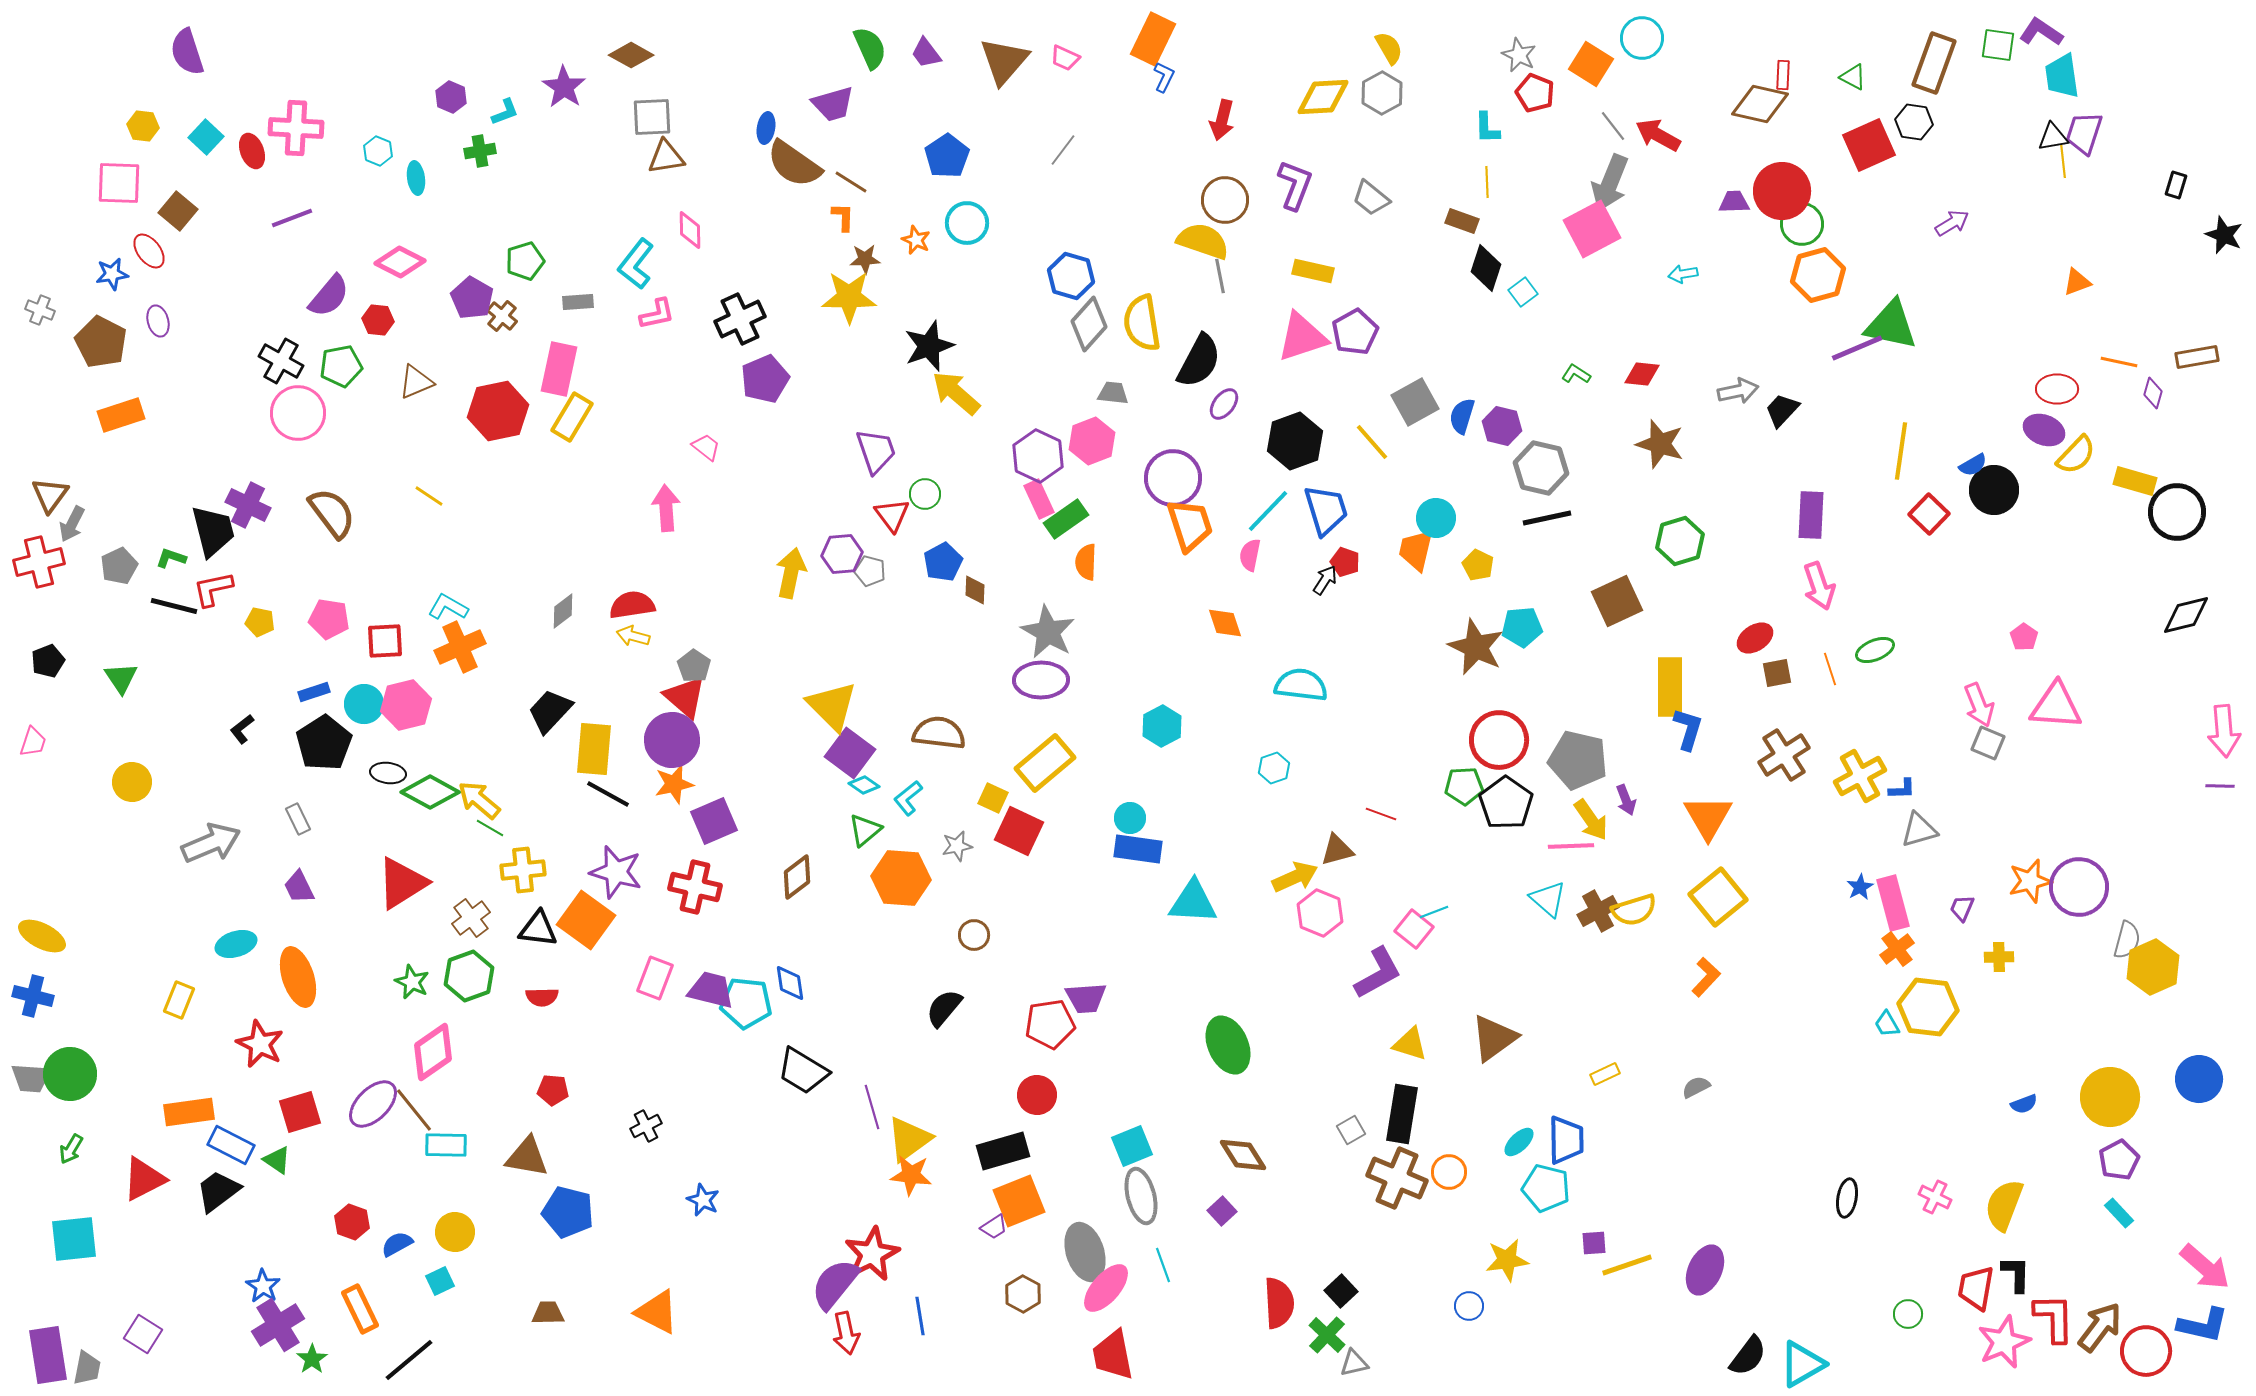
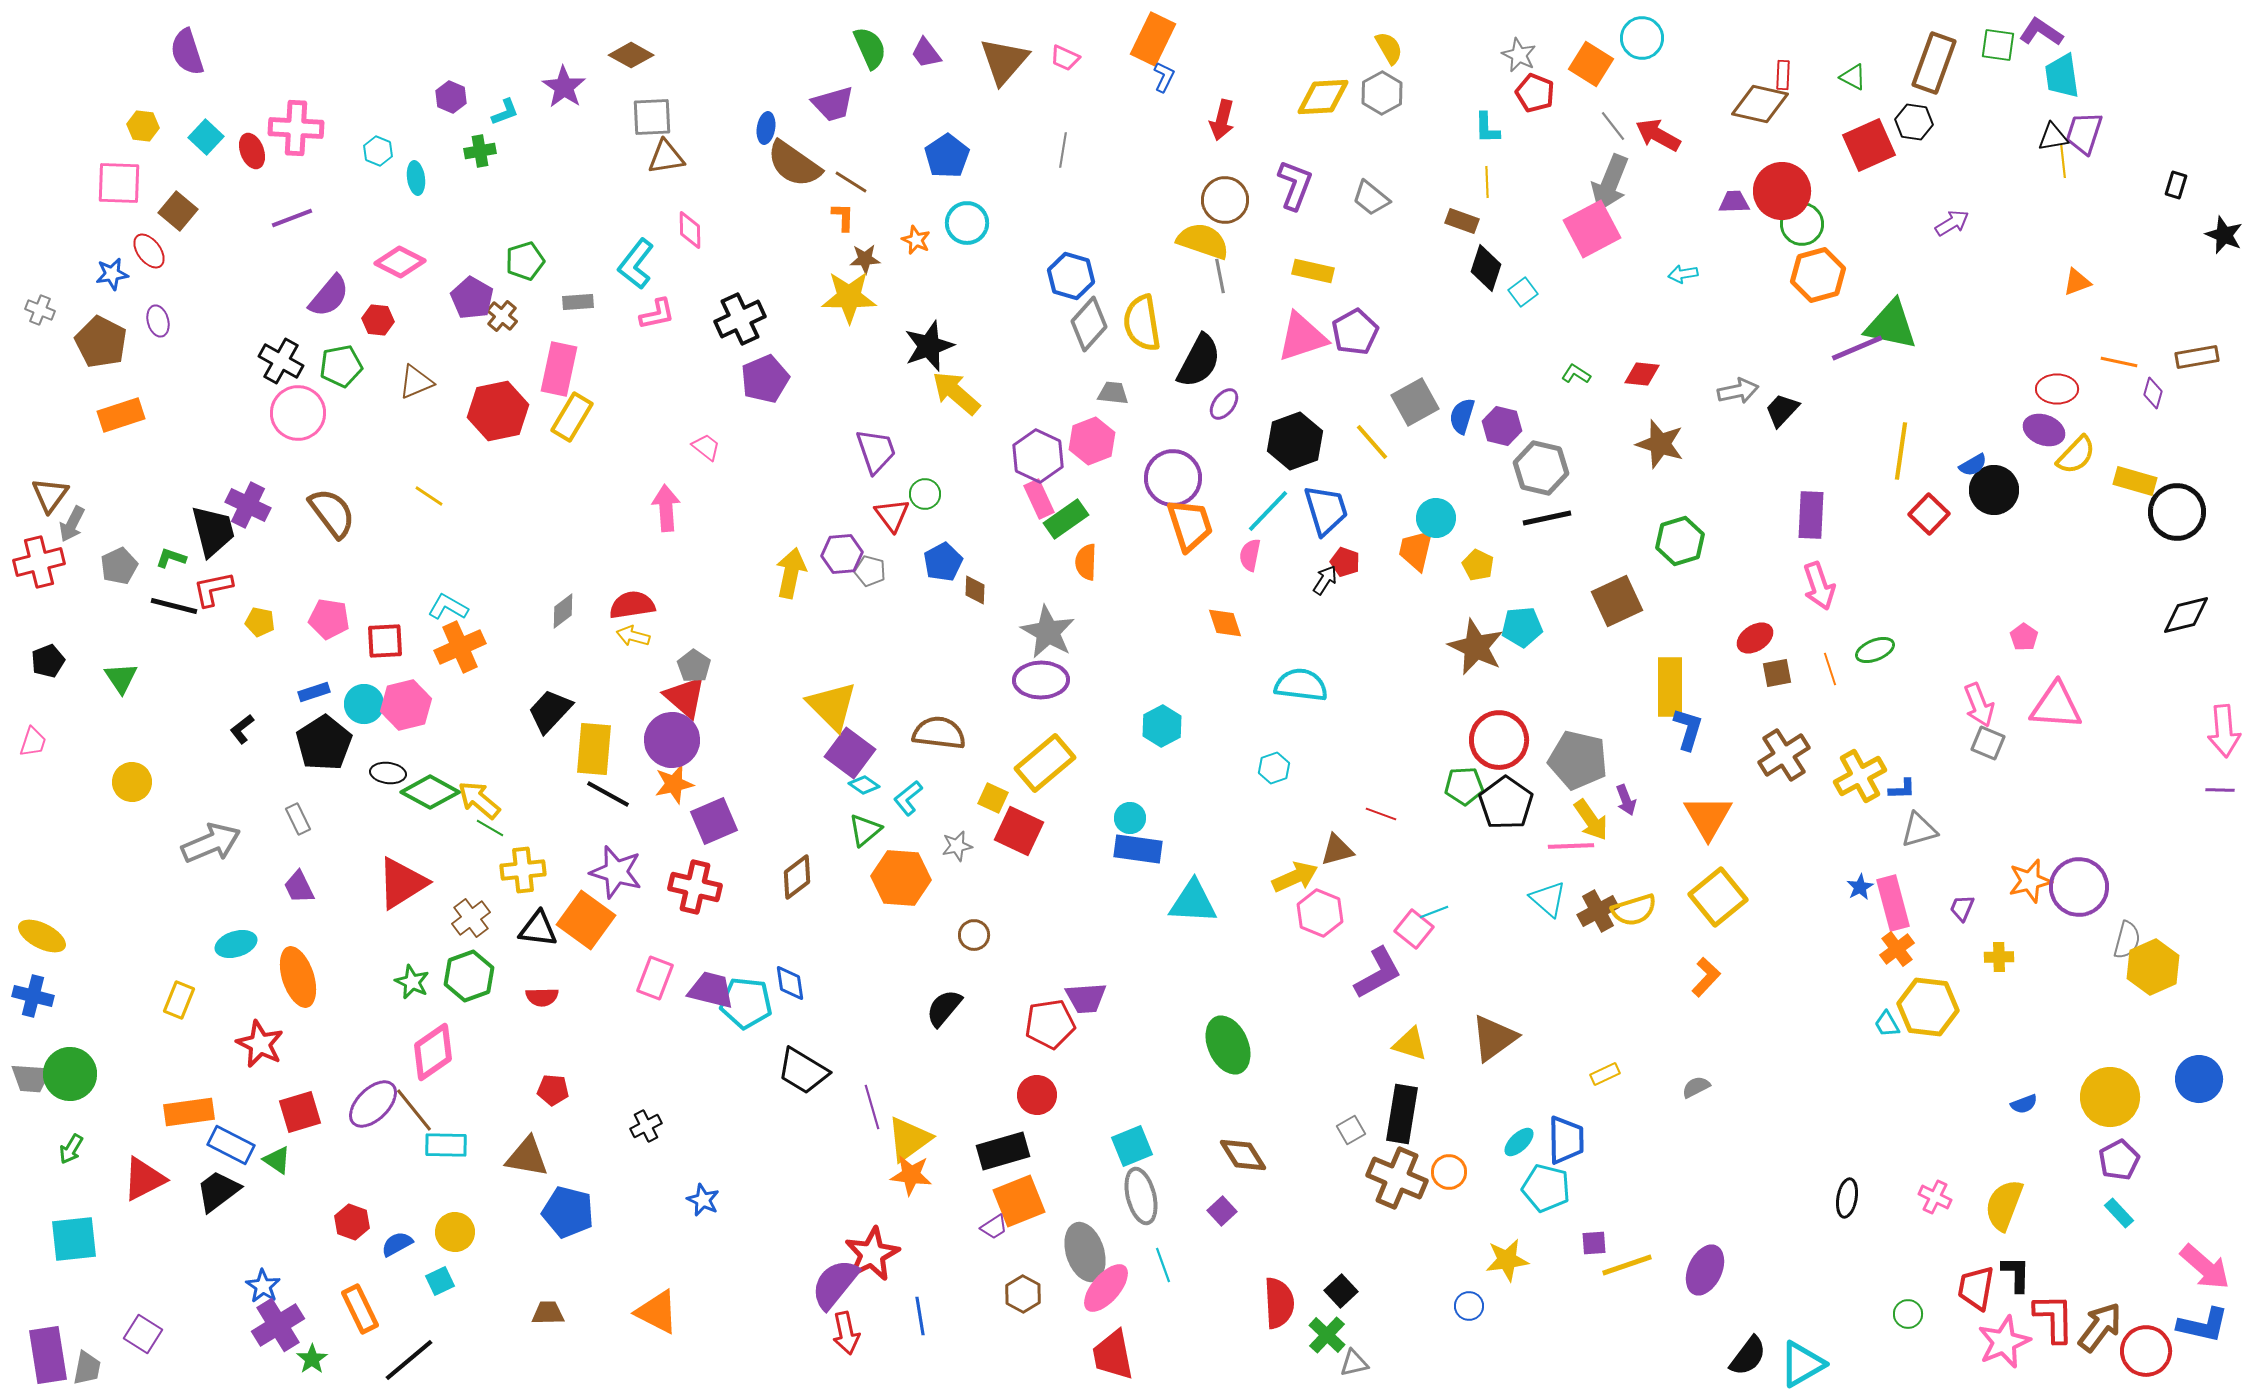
gray line at (1063, 150): rotated 28 degrees counterclockwise
purple line at (2220, 786): moved 4 px down
